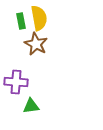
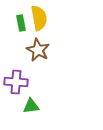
green rectangle: moved 2 px down
brown star: moved 2 px right, 6 px down
